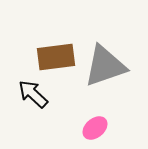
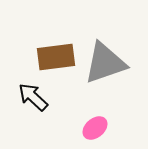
gray triangle: moved 3 px up
black arrow: moved 3 px down
